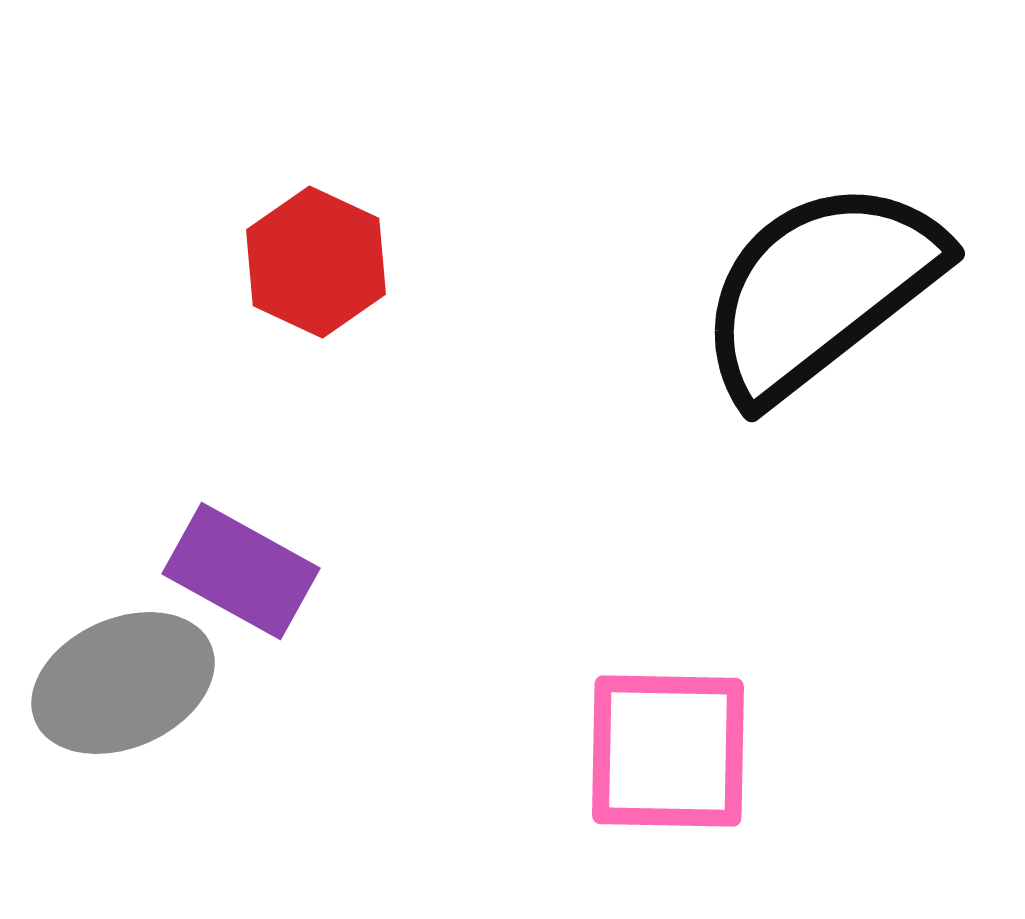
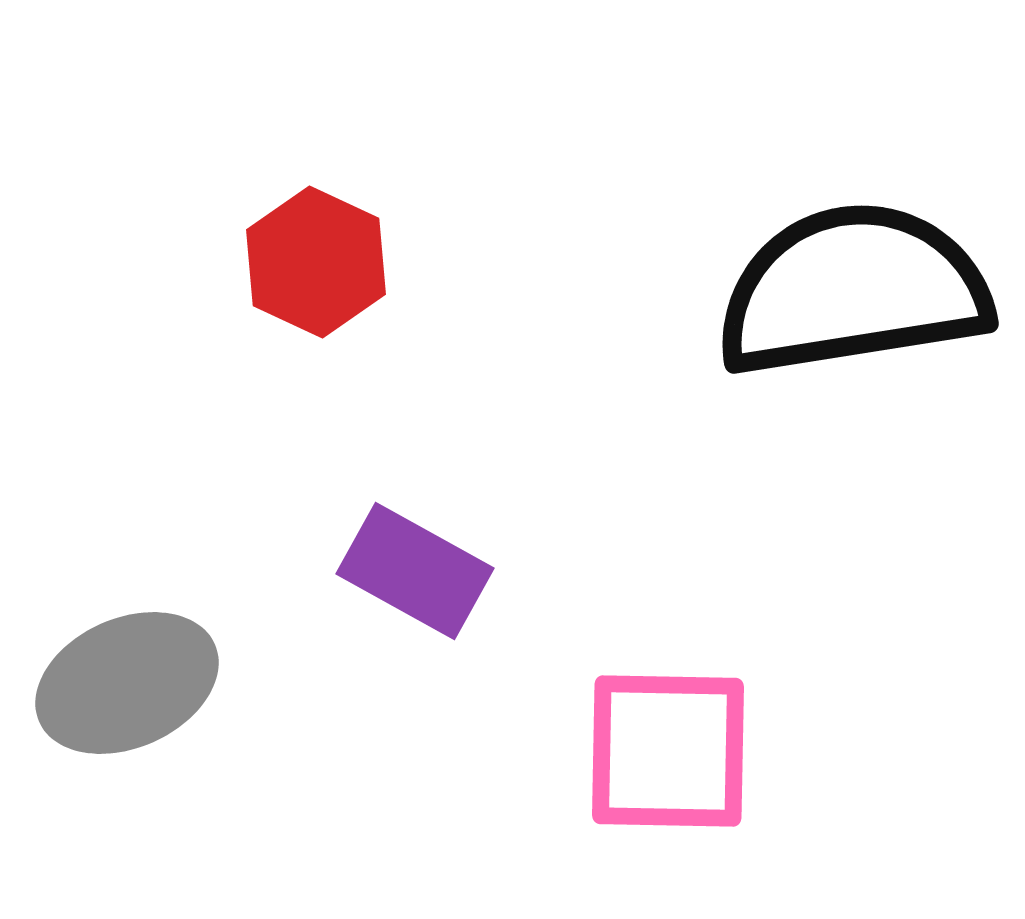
black semicircle: moved 33 px right; rotated 29 degrees clockwise
purple rectangle: moved 174 px right
gray ellipse: moved 4 px right
